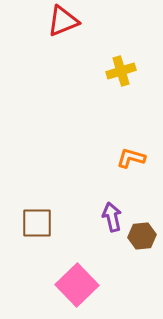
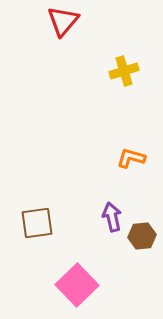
red triangle: rotated 28 degrees counterclockwise
yellow cross: moved 3 px right
brown square: rotated 8 degrees counterclockwise
